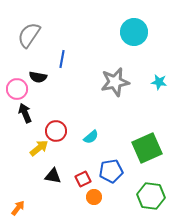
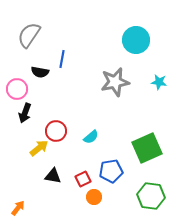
cyan circle: moved 2 px right, 8 px down
black semicircle: moved 2 px right, 5 px up
black arrow: rotated 138 degrees counterclockwise
